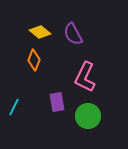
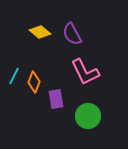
purple semicircle: moved 1 px left
orange diamond: moved 22 px down
pink L-shape: moved 5 px up; rotated 52 degrees counterclockwise
purple rectangle: moved 1 px left, 3 px up
cyan line: moved 31 px up
